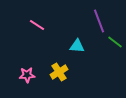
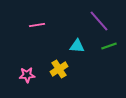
purple line: rotated 20 degrees counterclockwise
pink line: rotated 42 degrees counterclockwise
green line: moved 6 px left, 4 px down; rotated 56 degrees counterclockwise
yellow cross: moved 3 px up
